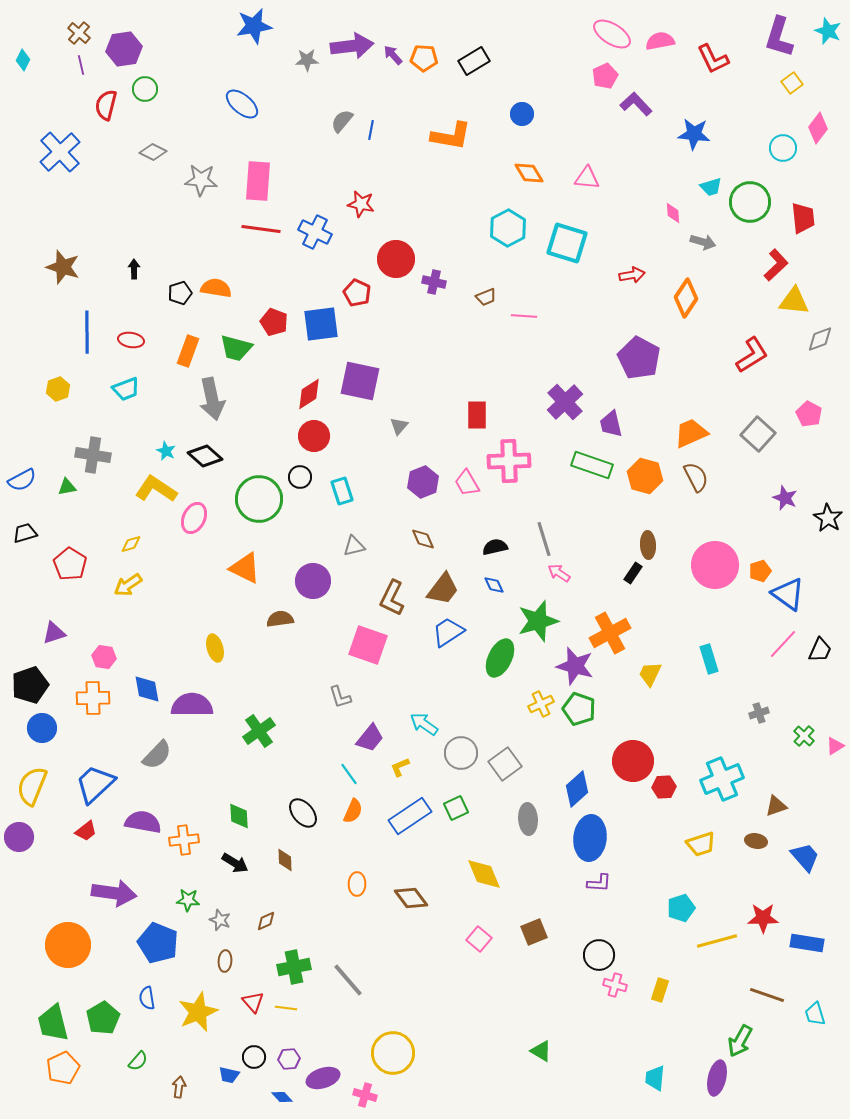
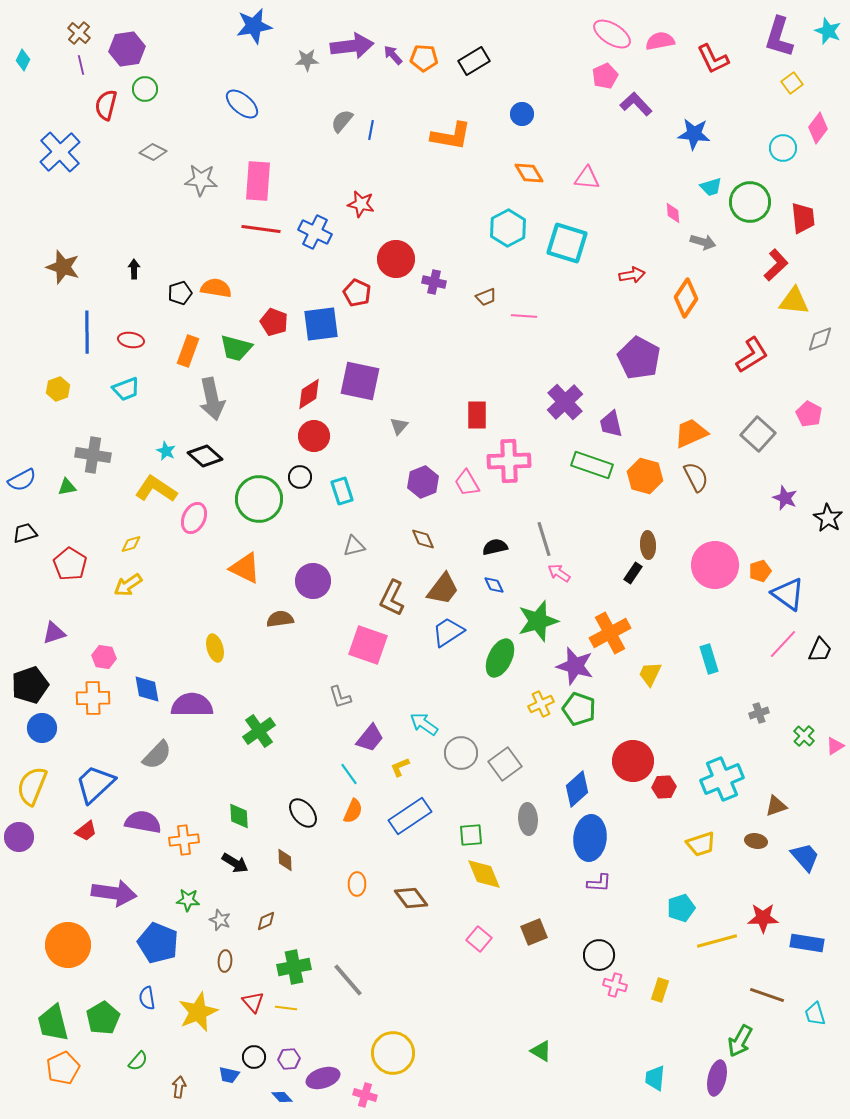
purple hexagon at (124, 49): moved 3 px right
green square at (456, 808): moved 15 px right, 27 px down; rotated 20 degrees clockwise
